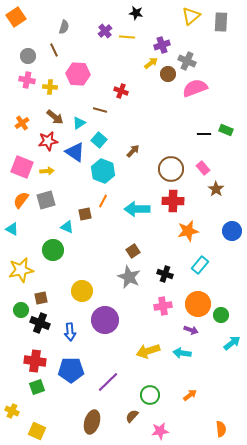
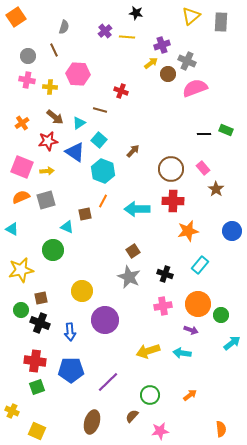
orange semicircle at (21, 200): moved 3 px up; rotated 30 degrees clockwise
